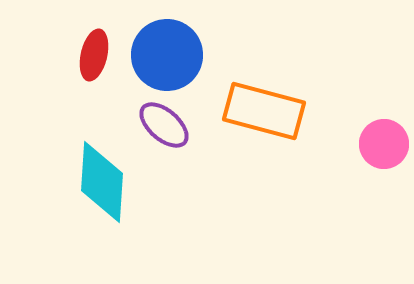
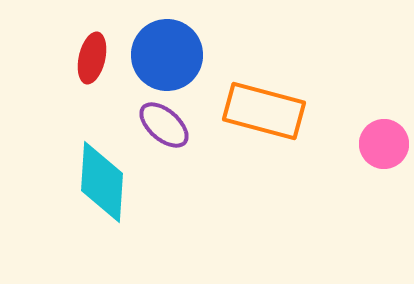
red ellipse: moved 2 px left, 3 px down
